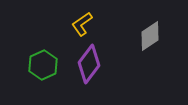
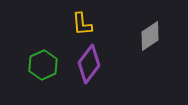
yellow L-shape: rotated 60 degrees counterclockwise
